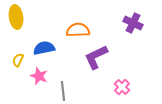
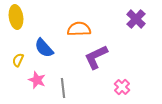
purple cross: moved 3 px right, 4 px up; rotated 18 degrees clockwise
orange semicircle: moved 1 px right, 1 px up
blue semicircle: rotated 120 degrees counterclockwise
pink star: moved 2 px left, 4 px down
gray line: moved 3 px up
